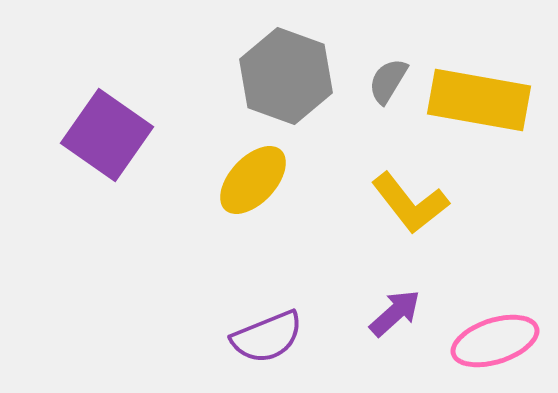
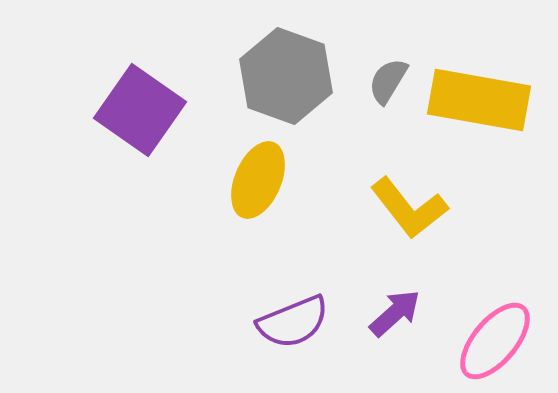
purple square: moved 33 px right, 25 px up
yellow ellipse: moved 5 px right; rotated 20 degrees counterclockwise
yellow L-shape: moved 1 px left, 5 px down
purple semicircle: moved 26 px right, 15 px up
pink ellipse: rotated 32 degrees counterclockwise
